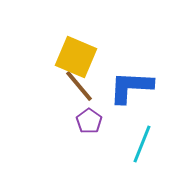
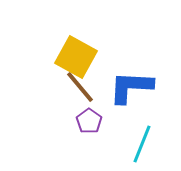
yellow square: rotated 6 degrees clockwise
brown line: moved 1 px right, 1 px down
